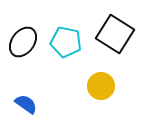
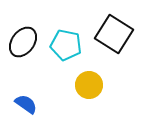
black square: moved 1 px left
cyan pentagon: moved 3 px down
yellow circle: moved 12 px left, 1 px up
